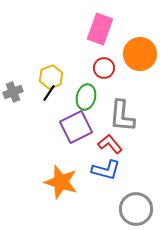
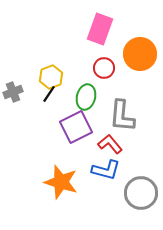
black line: moved 1 px down
gray circle: moved 5 px right, 16 px up
